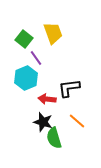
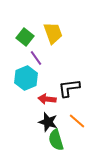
green square: moved 1 px right, 2 px up
black star: moved 5 px right
green semicircle: moved 2 px right, 2 px down
